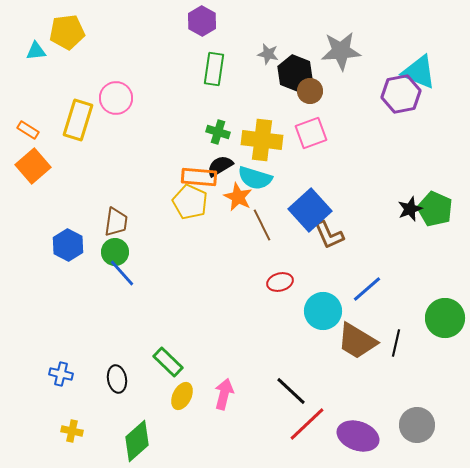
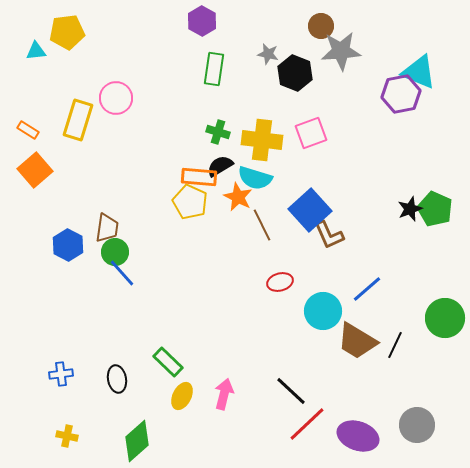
brown circle at (310, 91): moved 11 px right, 65 px up
orange square at (33, 166): moved 2 px right, 4 px down
brown trapezoid at (116, 222): moved 9 px left, 6 px down
black line at (396, 343): moved 1 px left, 2 px down; rotated 12 degrees clockwise
blue cross at (61, 374): rotated 20 degrees counterclockwise
yellow cross at (72, 431): moved 5 px left, 5 px down
